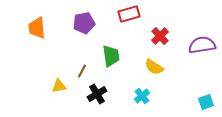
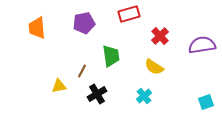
cyan cross: moved 2 px right
